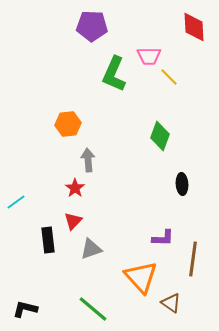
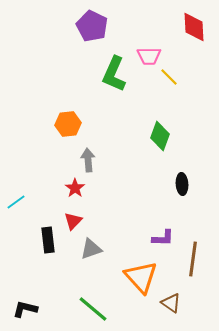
purple pentagon: rotated 24 degrees clockwise
